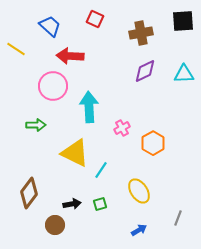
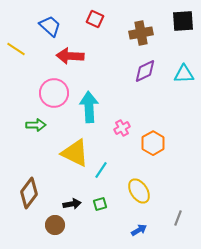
pink circle: moved 1 px right, 7 px down
